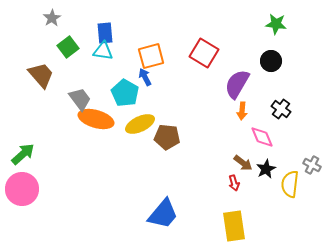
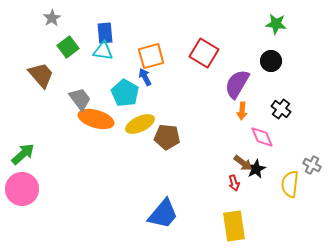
black star: moved 10 px left
